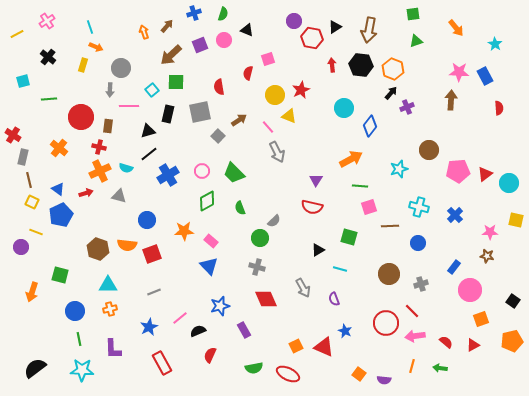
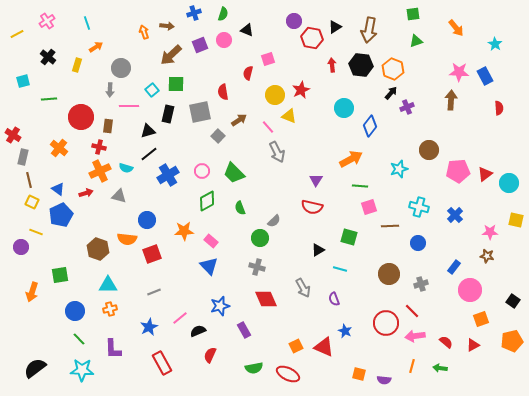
brown arrow at (167, 26): rotated 56 degrees clockwise
cyan line at (90, 27): moved 3 px left, 4 px up
orange arrow at (96, 47): rotated 56 degrees counterclockwise
yellow rectangle at (83, 65): moved 6 px left
green square at (176, 82): moved 2 px down
red semicircle at (219, 87): moved 4 px right, 5 px down
orange semicircle at (127, 245): moved 6 px up
green square at (60, 275): rotated 24 degrees counterclockwise
green line at (79, 339): rotated 32 degrees counterclockwise
orange square at (359, 374): rotated 24 degrees counterclockwise
